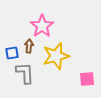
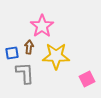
brown arrow: moved 1 px down
yellow star: rotated 16 degrees clockwise
pink square: rotated 21 degrees counterclockwise
